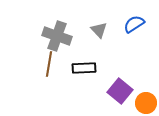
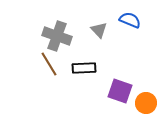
blue semicircle: moved 4 px left, 4 px up; rotated 55 degrees clockwise
brown line: rotated 40 degrees counterclockwise
purple square: rotated 20 degrees counterclockwise
